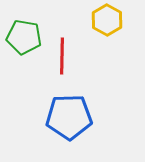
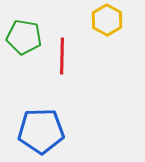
blue pentagon: moved 28 px left, 14 px down
